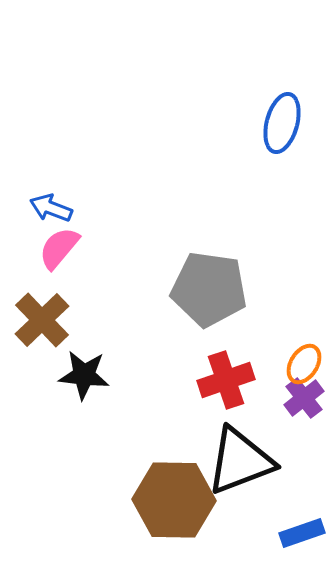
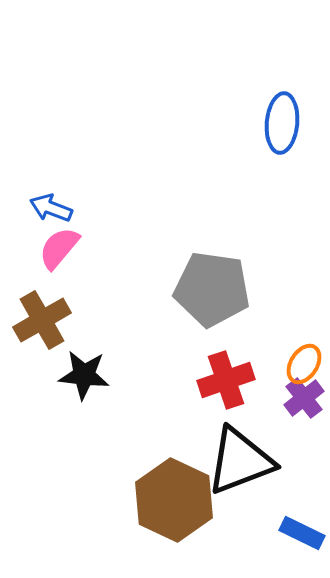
blue ellipse: rotated 10 degrees counterclockwise
gray pentagon: moved 3 px right
brown cross: rotated 14 degrees clockwise
brown hexagon: rotated 24 degrees clockwise
blue rectangle: rotated 45 degrees clockwise
